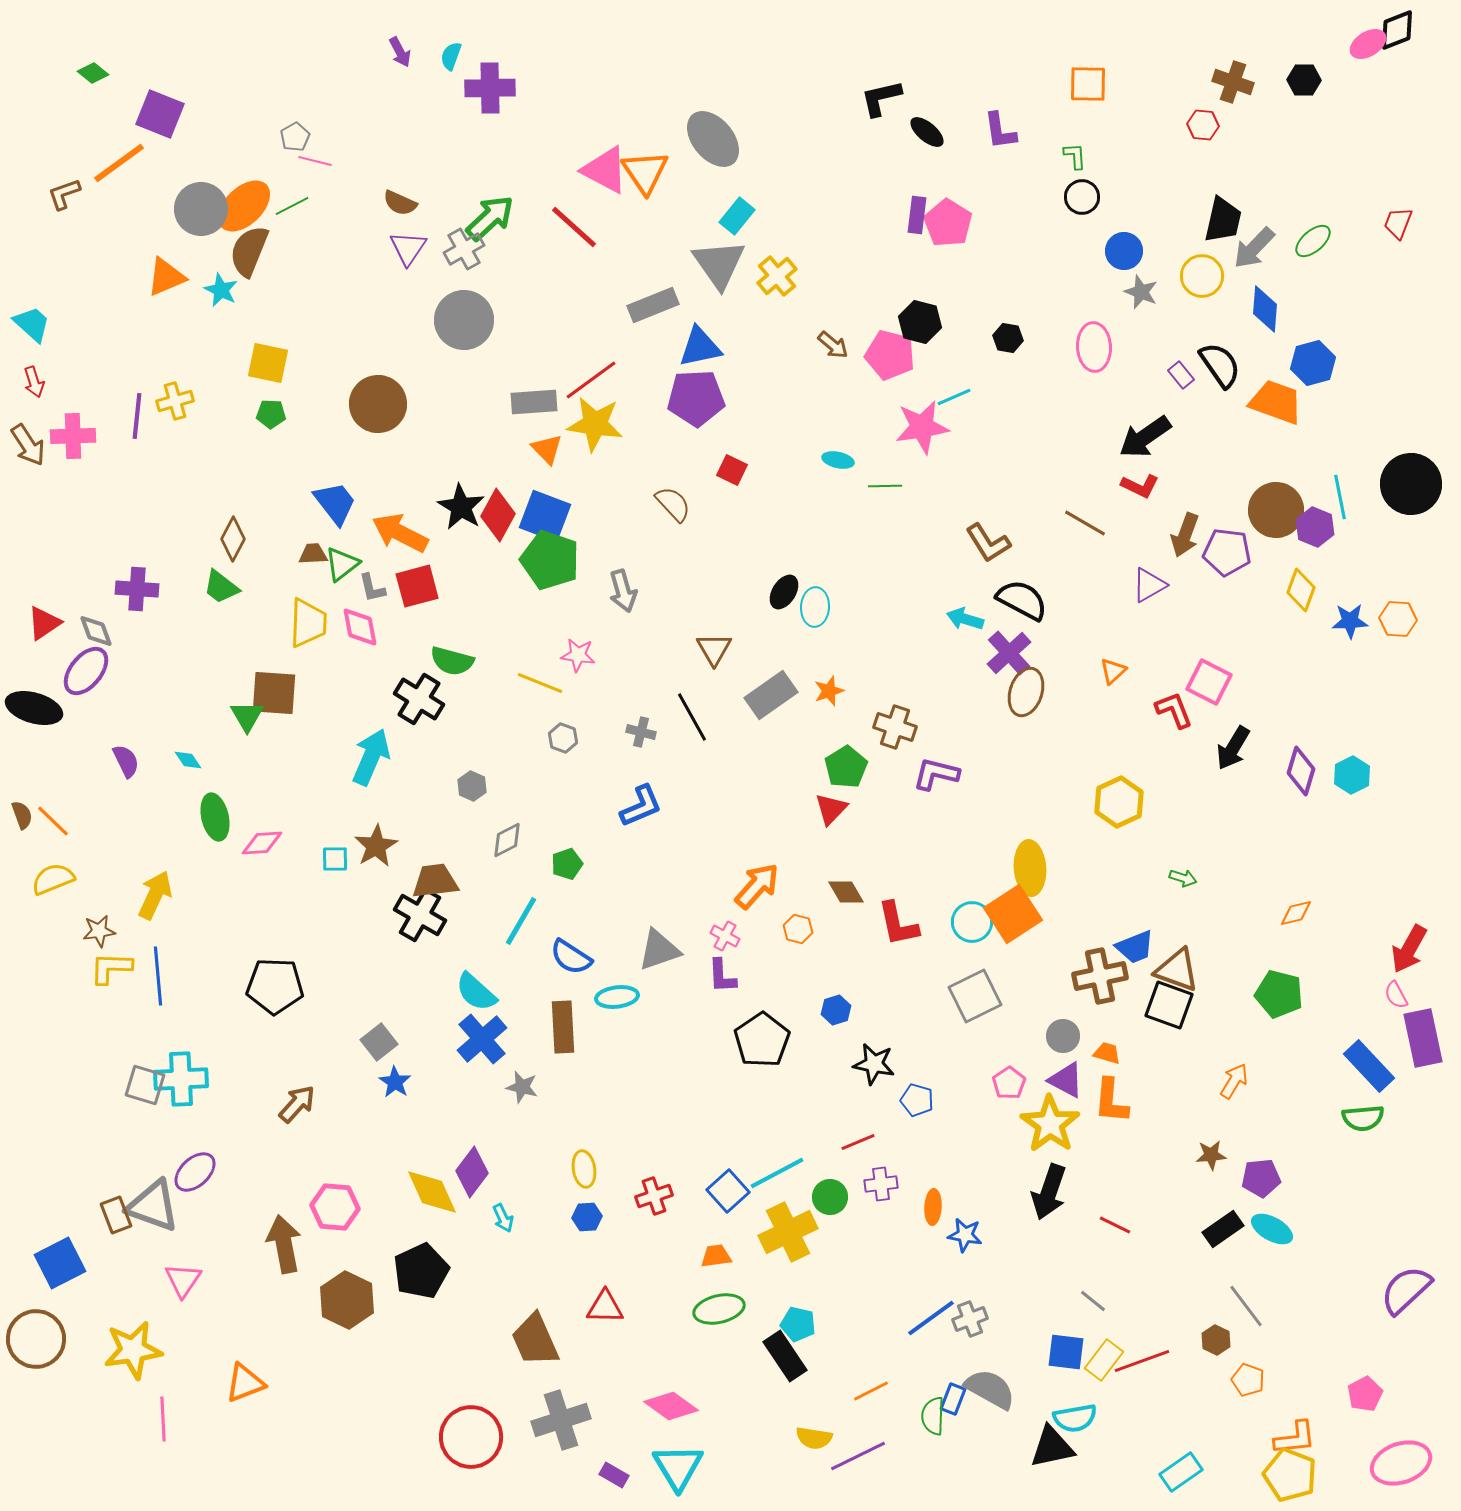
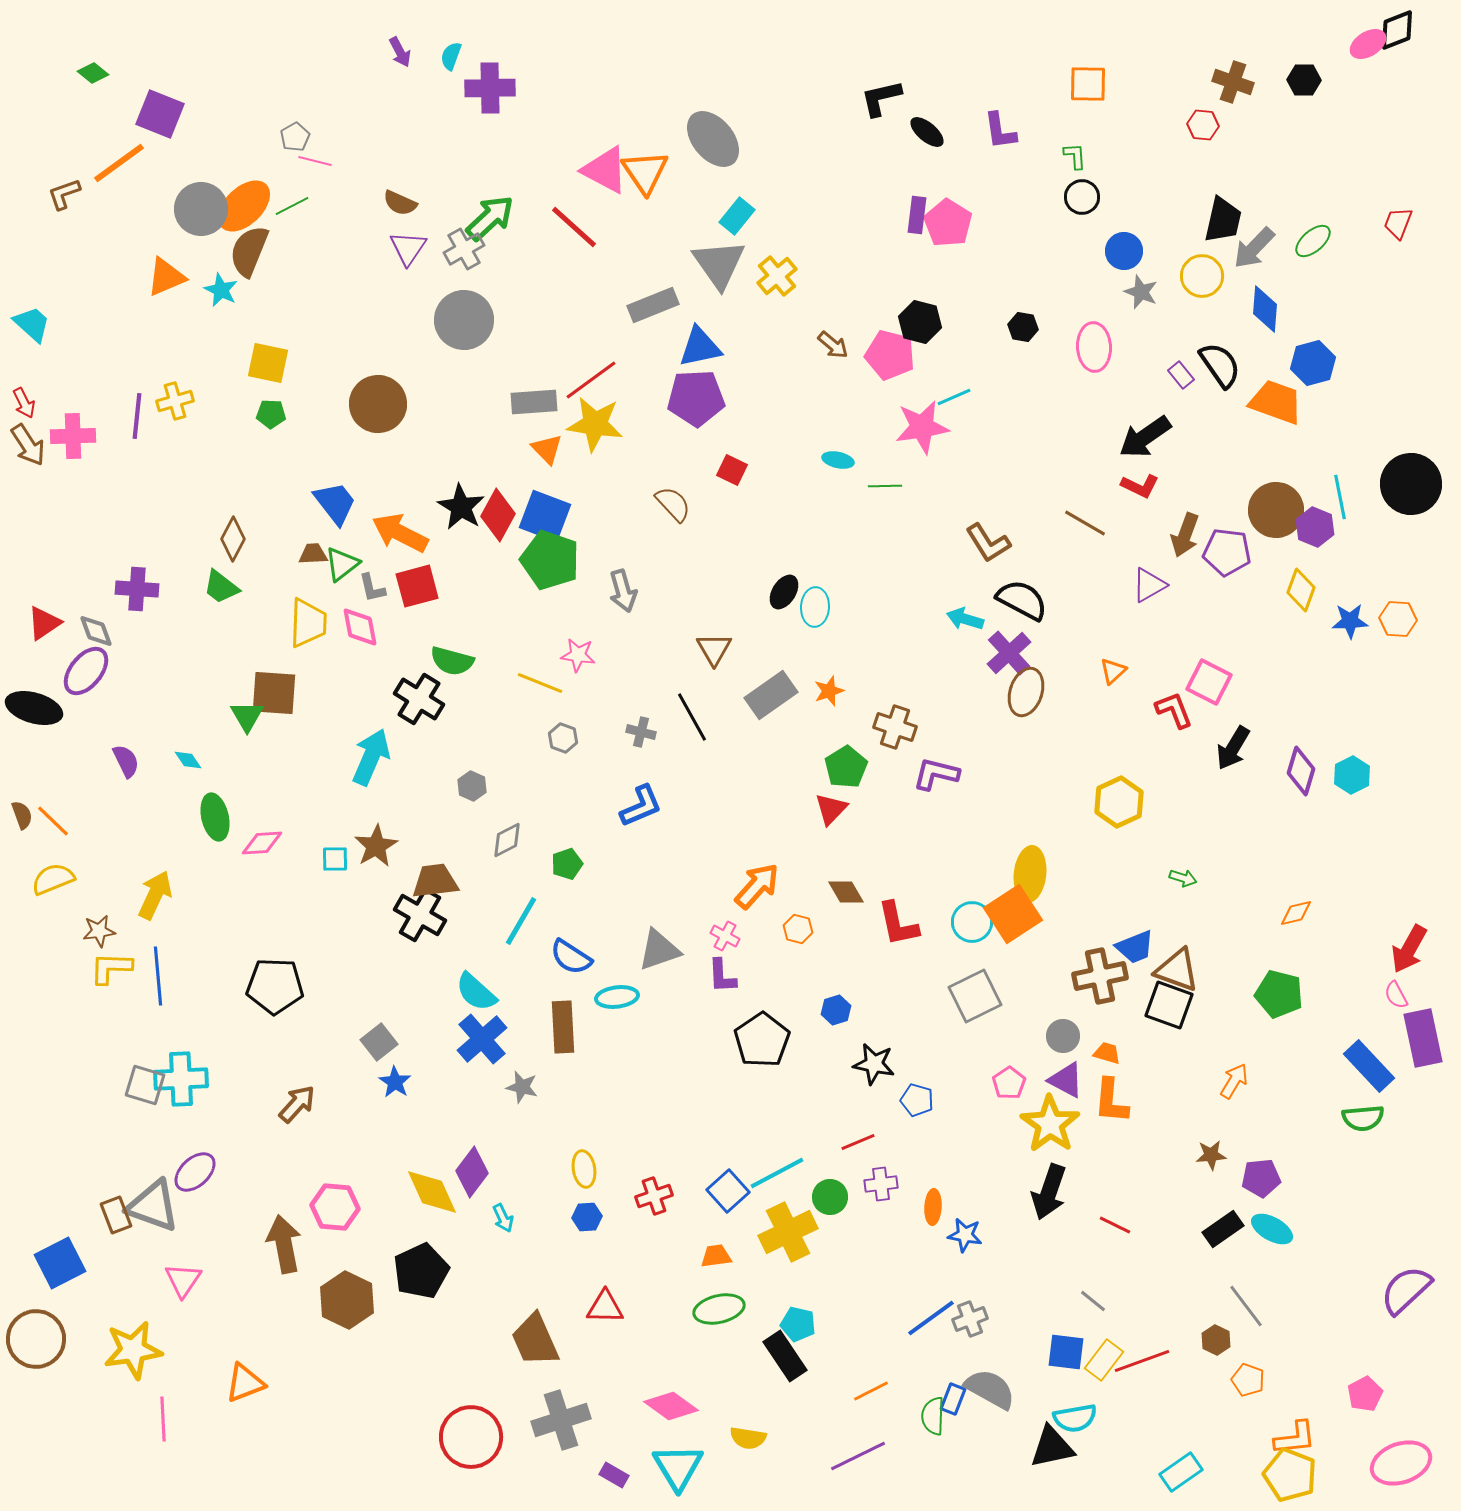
black hexagon at (1008, 338): moved 15 px right, 11 px up
red arrow at (34, 382): moved 10 px left, 21 px down; rotated 8 degrees counterclockwise
yellow ellipse at (1030, 868): moved 6 px down; rotated 10 degrees clockwise
yellow semicircle at (814, 1438): moved 66 px left
